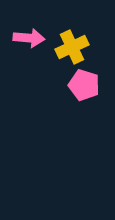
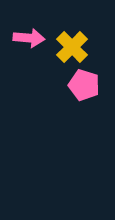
yellow cross: rotated 20 degrees counterclockwise
